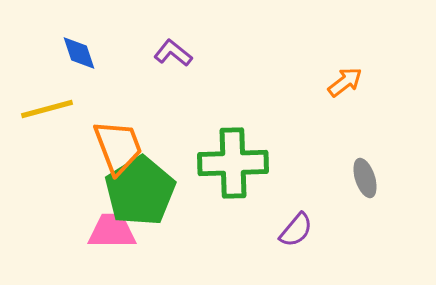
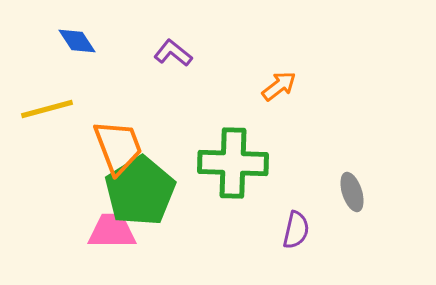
blue diamond: moved 2 px left, 12 px up; rotated 15 degrees counterclockwise
orange arrow: moved 66 px left, 4 px down
green cross: rotated 4 degrees clockwise
gray ellipse: moved 13 px left, 14 px down
purple semicircle: rotated 27 degrees counterclockwise
